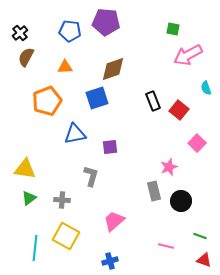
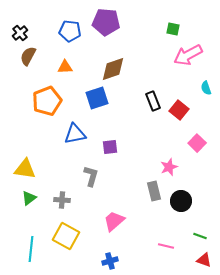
brown semicircle: moved 2 px right, 1 px up
cyan line: moved 4 px left, 1 px down
